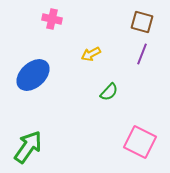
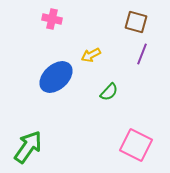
brown square: moved 6 px left
yellow arrow: moved 1 px down
blue ellipse: moved 23 px right, 2 px down
pink square: moved 4 px left, 3 px down
